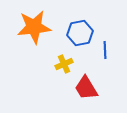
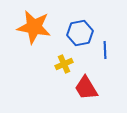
orange star: rotated 16 degrees clockwise
